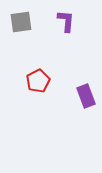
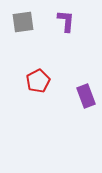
gray square: moved 2 px right
